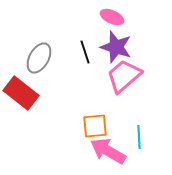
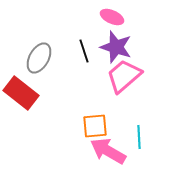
black line: moved 1 px left, 1 px up
